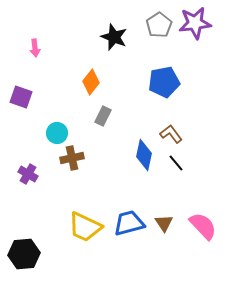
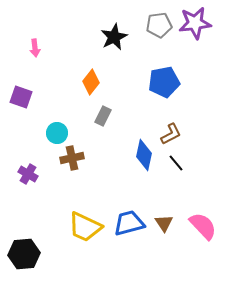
gray pentagon: rotated 25 degrees clockwise
black star: rotated 24 degrees clockwise
brown L-shape: rotated 100 degrees clockwise
